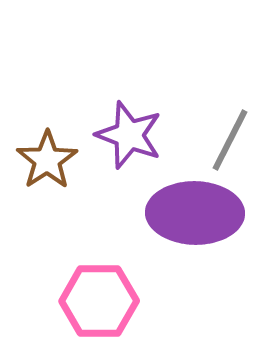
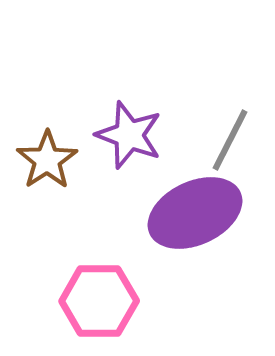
purple ellipse: rotated 26 degrees counterclockwise
